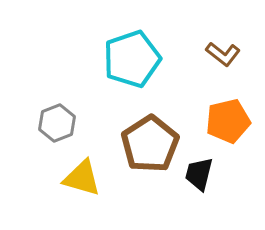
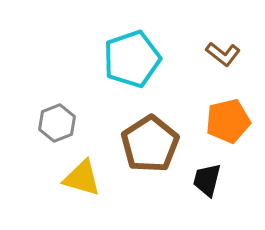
black trapezoid: moved 8 px right, 6 px down
